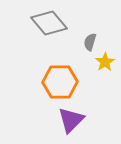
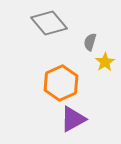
orange hexagon: moved 1 px right, 1 px down; rotated 24 degrees counterclockwise
purple triangle: moved 2 px right, 1 px up; rotated 16 degrees clockwise
